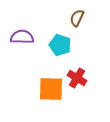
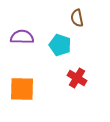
brown semicircle: rotated 36 degrees counterclockwise
orange square: moved 29 px left
